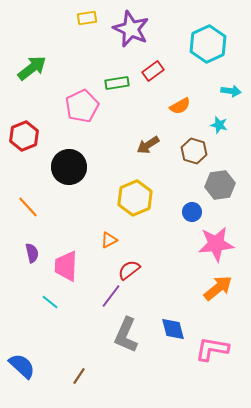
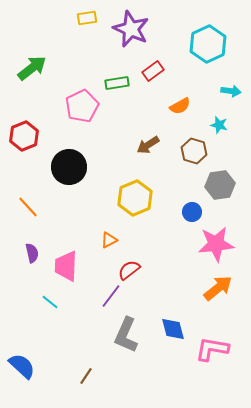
brown line: moved 7 px right
